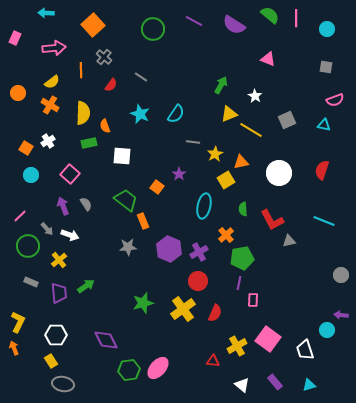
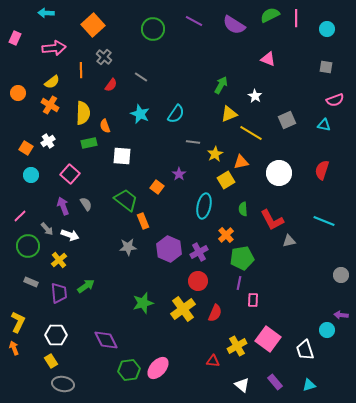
green semicircle at (270, 15): rotated 66 degrees counterclockwise
yellow line at (251, 130): moved 3 px down
